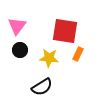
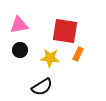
pink triangle: moved 2 px right, 1 px up; rotated 42 degrees clockwise
yellow star: moved 1 px right
